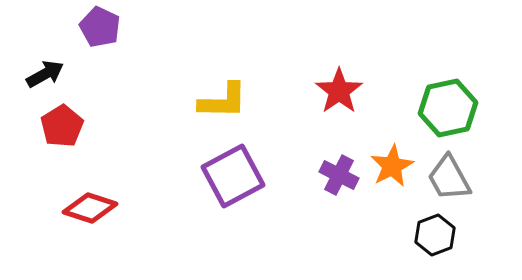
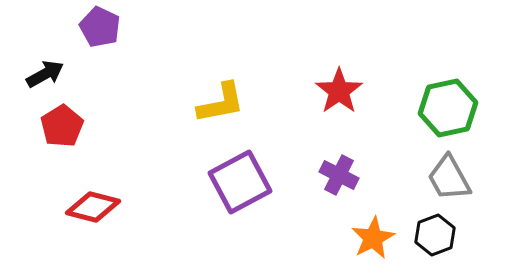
yellow L-shape: moved 2 px left, 2 px down; rotated 12 degrees counterclockwise
orange star: moved 19 px left, 72 px down
purple square: moved 7 px right, 6 px down
red diamond: moved 3 px right, 1 px up; rotated 4 degrees counterclockwise
